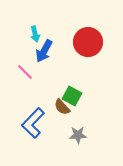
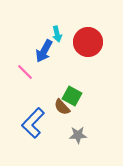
cyan arrow: moved 22 px right
